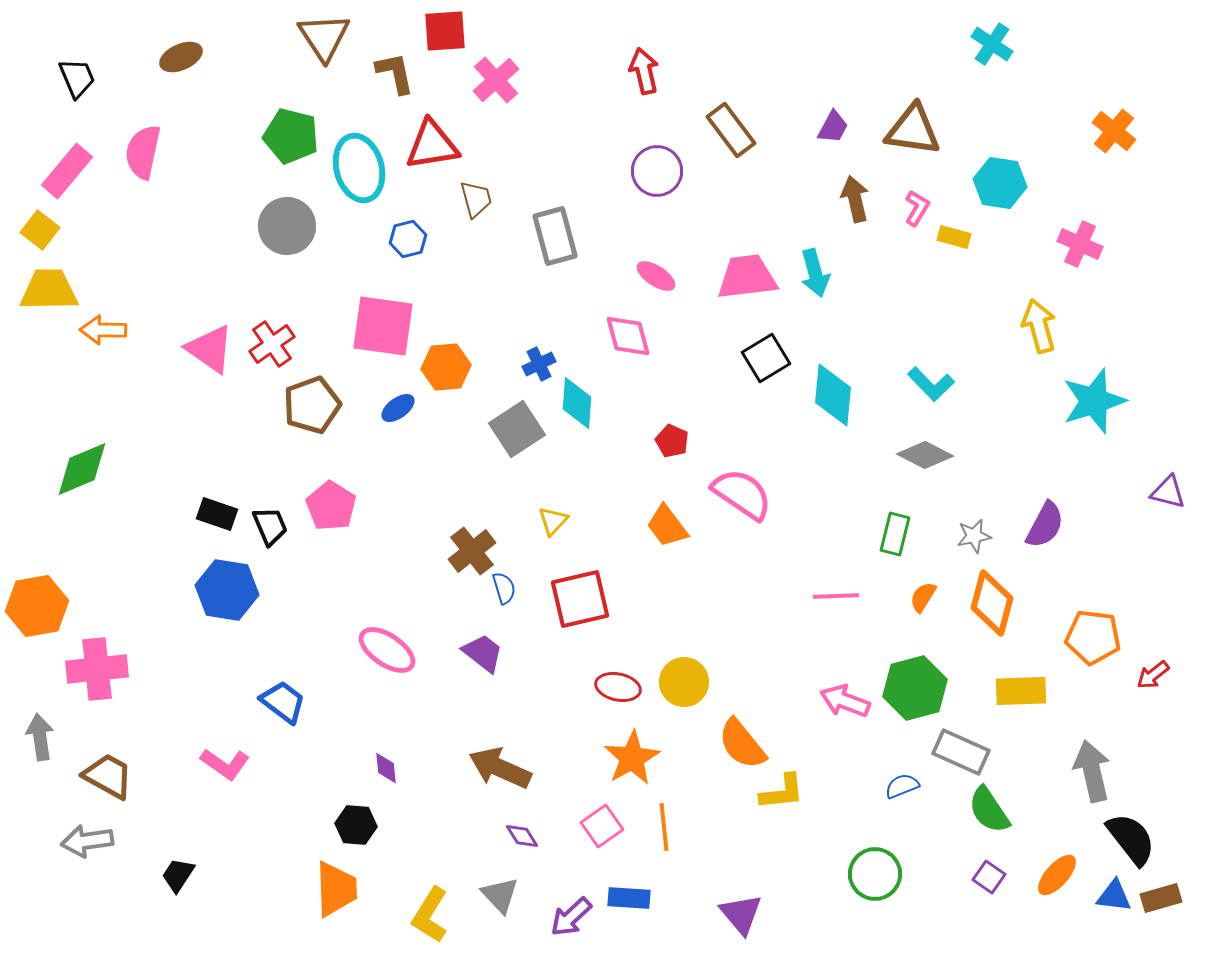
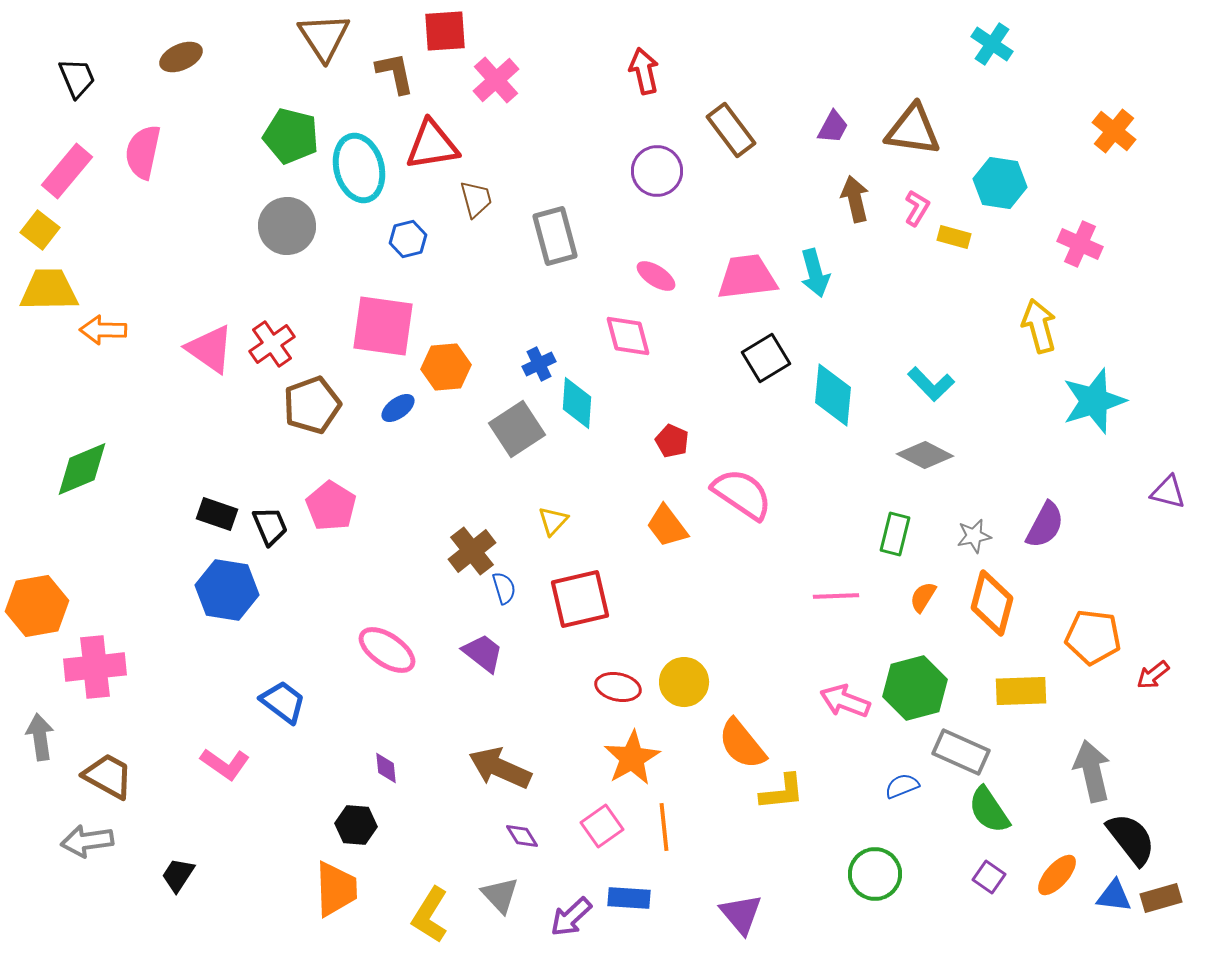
pink cross at (97, 669): moved 2 px left, 2 px up
